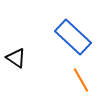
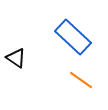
orange line: rotated 25 degrees counterclockwise
